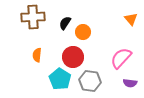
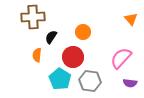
black semicircle: moved 14 px left, 14 px down
